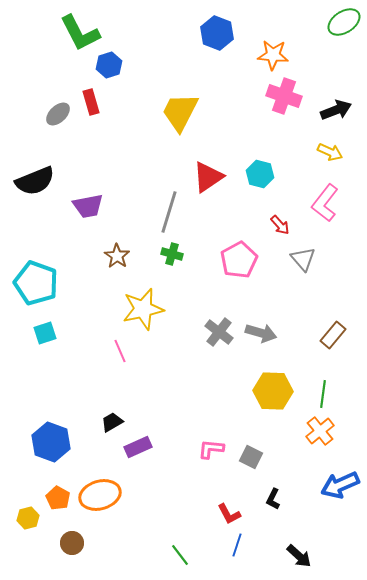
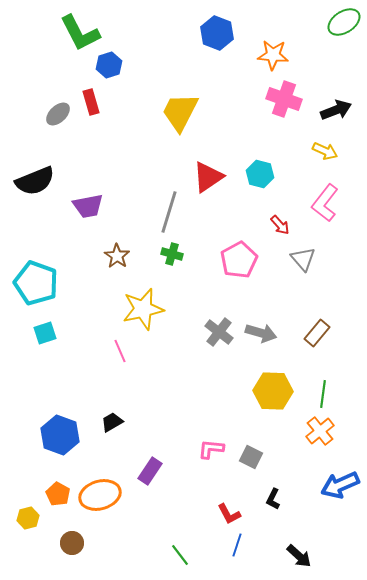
pink cross at (284, 96): moved 3 px down
yellow arrow at (330, 152): moved 5 px left, 1 px up
brown rectangle at (333, 335): moved 16 px left, 2 px up
blue hexagon at (51, 442): moved 9 px right, 7 px up
purple rectangle at (138, 447): moved 12 px right, 24 px down; rotated 32 degrees counterclockwise
orange pentagon at (58, 498): moved 4 px up
